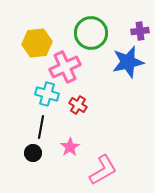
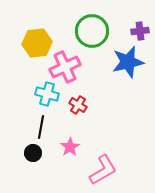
green circle: moved 1 px right, 2 px up
